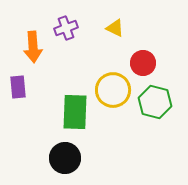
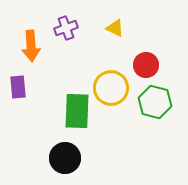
orange arrow: moved 2 px left, 1 px up
red circle: moved 3 px right, 2 px down
yellow circle: moved 2 px left, 2 px up
green rectangle: moved 2 px right, 1 px up
